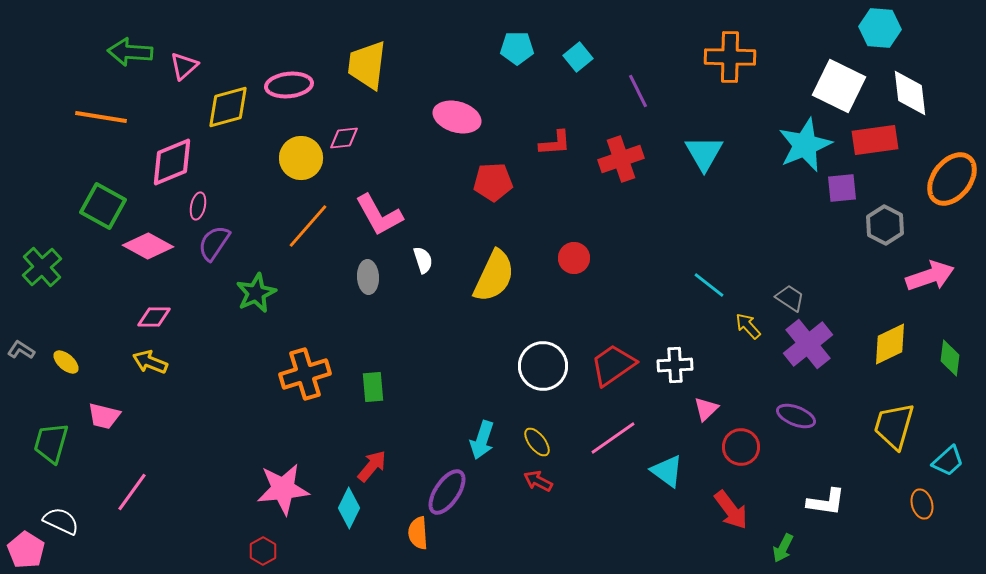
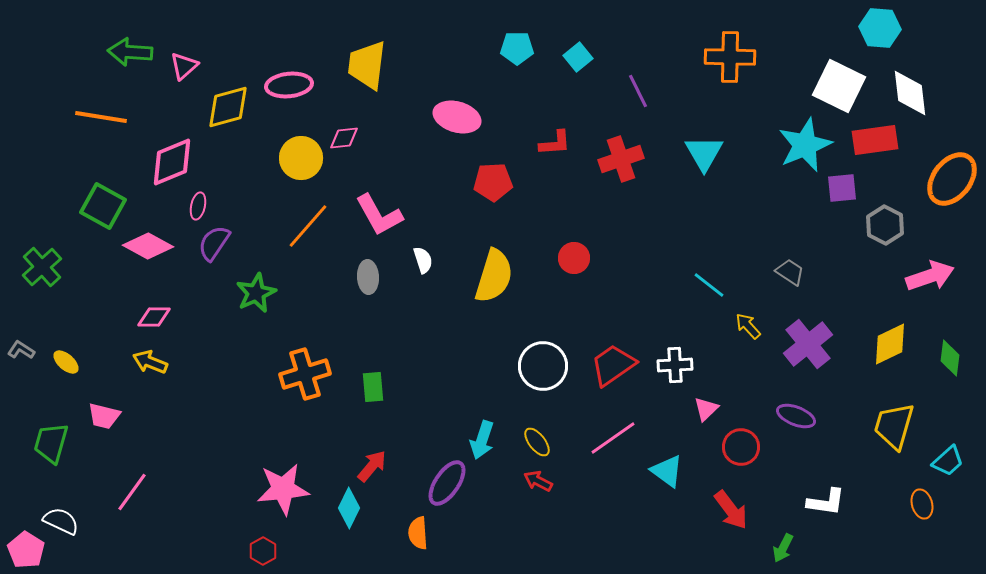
yellow semicircle at (494, 276): rotated 8 degrees counterclockwise
gray trapezoid at (790, 298): moved 26 px up
purple ellipse at (447, 492): moved 9 px up
